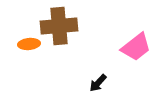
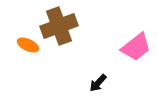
brown cross: rotated 15 degrees counterclockwise
orange ellipse: moved 1 px left, 1 px down; rotated 30 degrees clockwise
